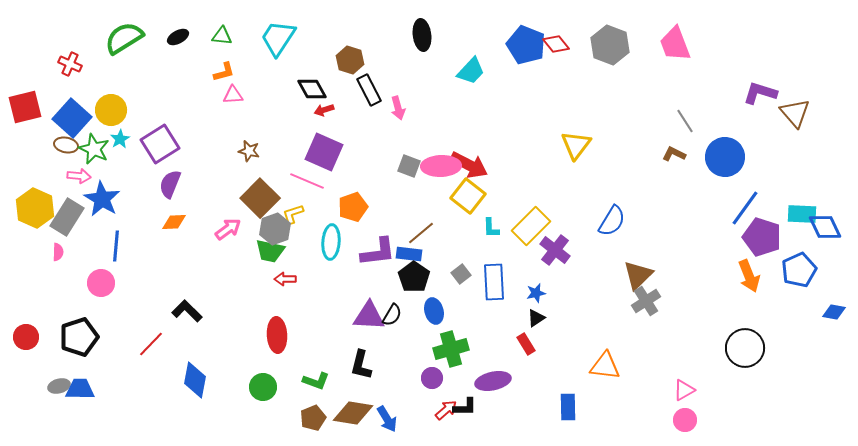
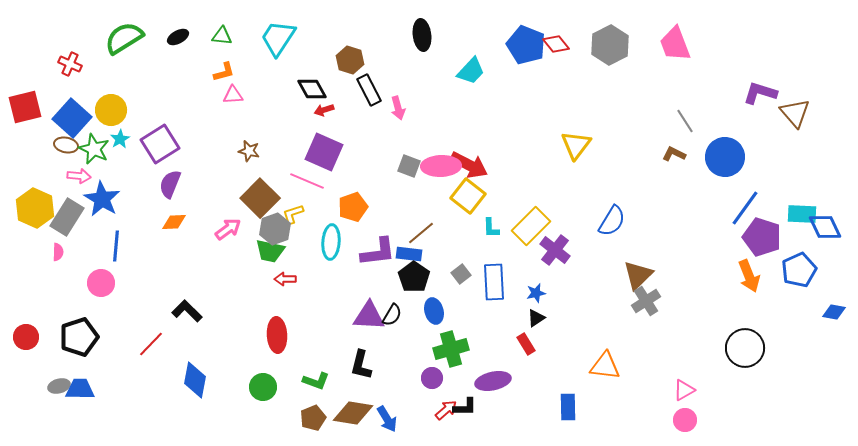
gray hexagon at (610, 45): rotated 12 degrees clockwise
